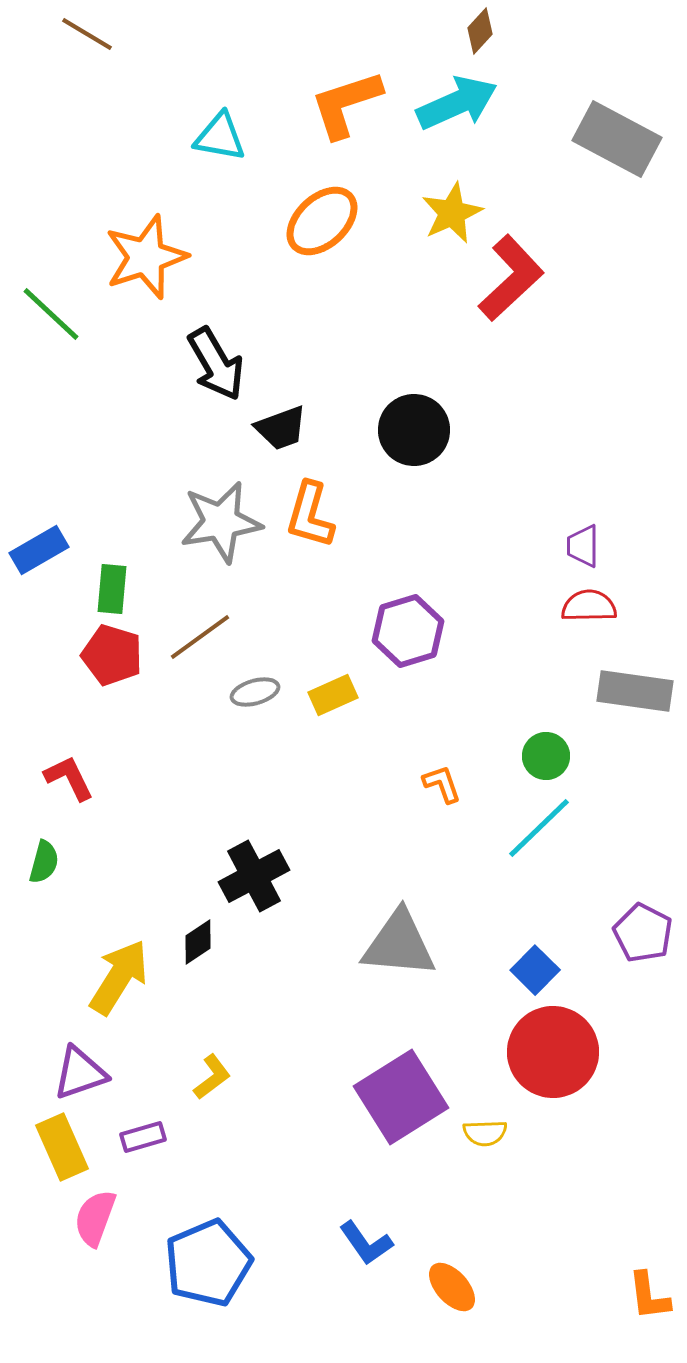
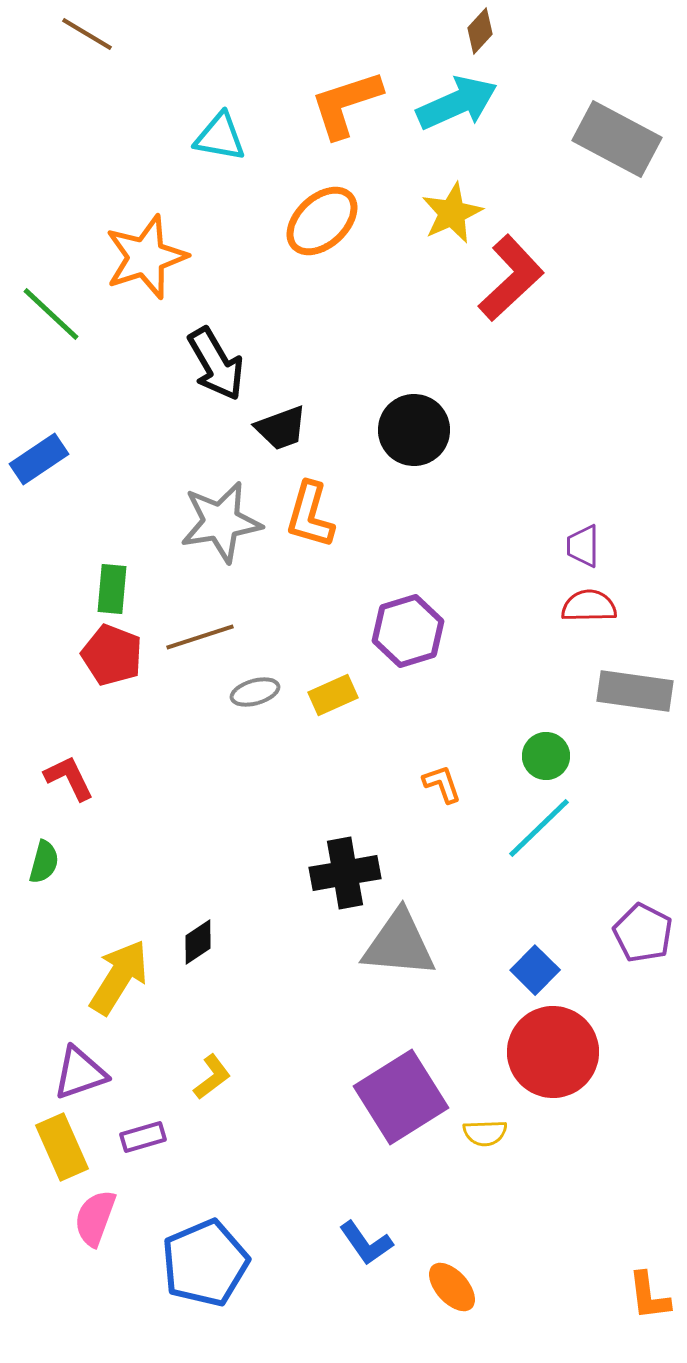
blue rectangle at (39, 550): moved 91 px up; rotated 4 degrees counterclockwise
brown line at (200, 637): rotated 18 degrees clockwise
red pentagon at (112, 655): rotated 4 degrees clockwise
black cross at (254, 876): moved 91 px right, 3 px up; rotated 18 degrees clockwise
blue pentagon at (208, 1263): moved 3 px left
